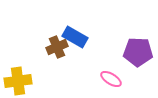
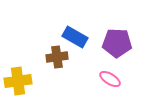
brown cross: moved 10 px down; rotated 15 degrees clockwise
purple pentagon: moved 21 px left, 9 px up
pink ellipse: moved 1 px left
